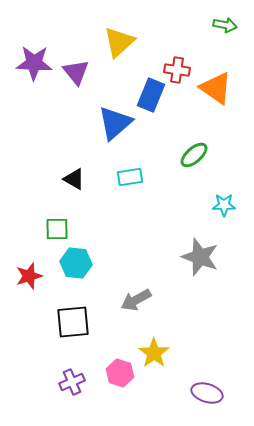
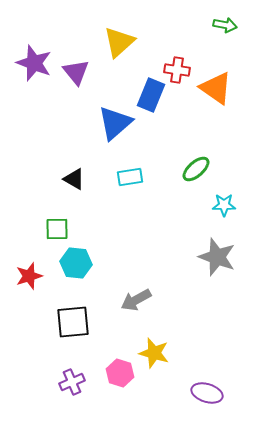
purple star: rotated 18 degrees clockwise
green ellipse: moved 2 px right, 14 px down
gray star: moved 17 px right
yellow star: rotated 20 degrees counterclockwise
